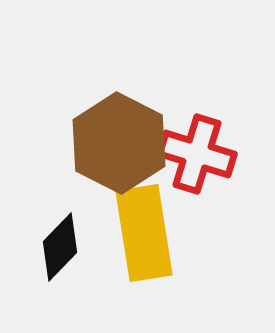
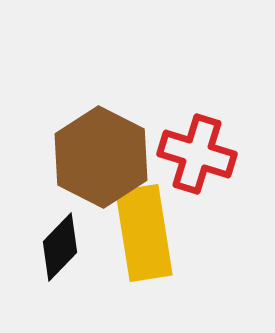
brown hexagon: moved 18 px left, 14 px down
